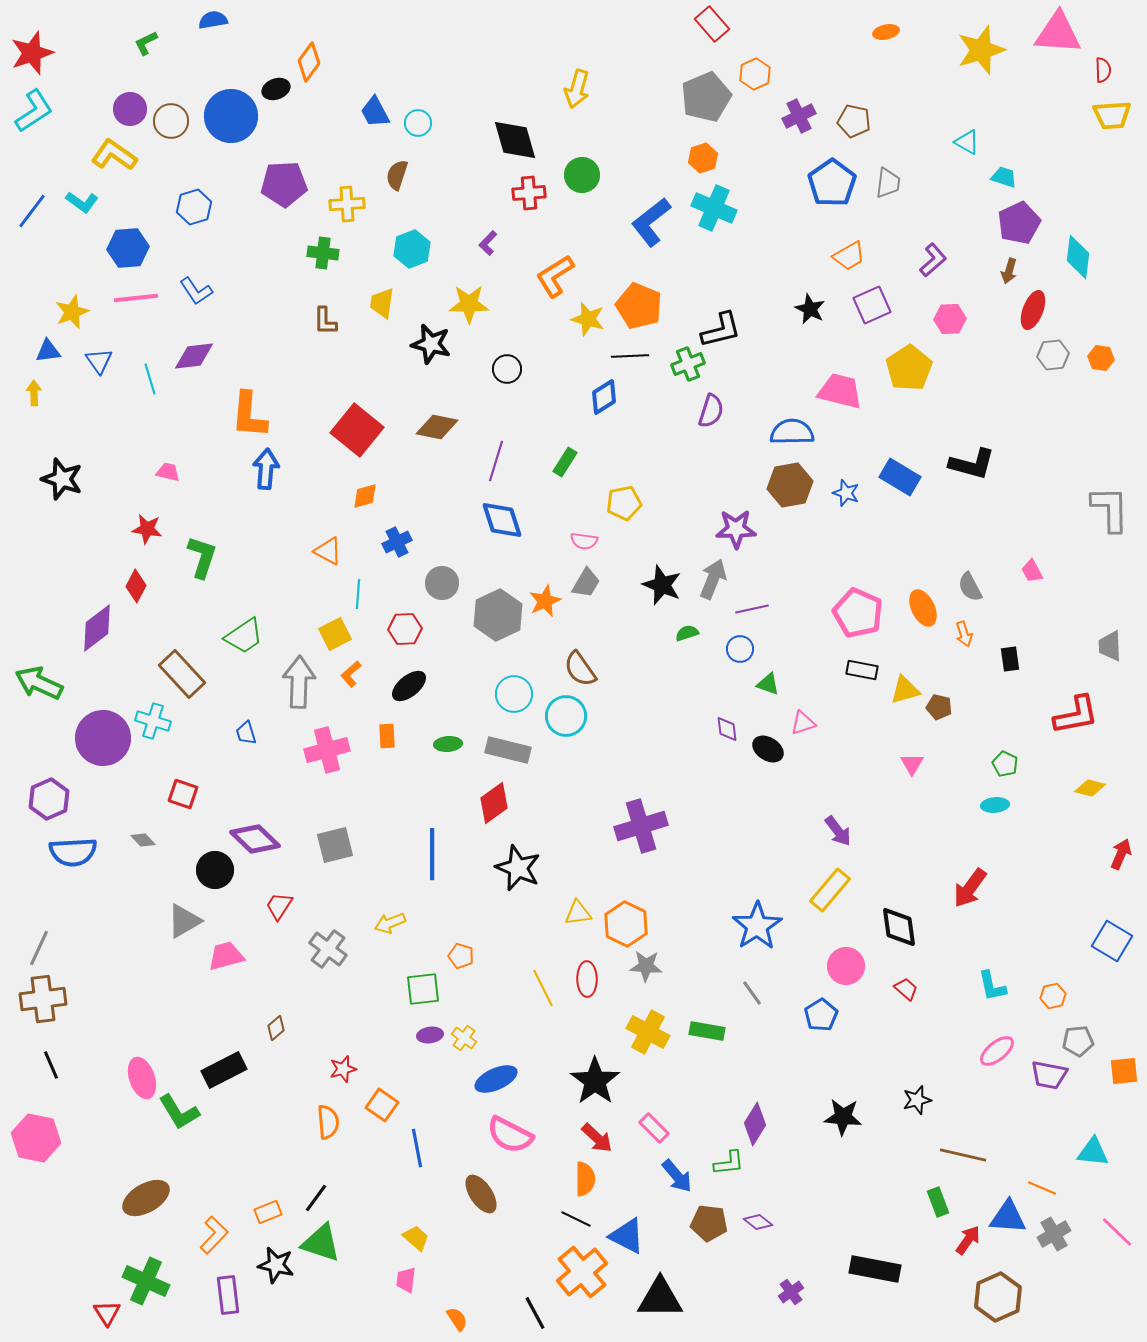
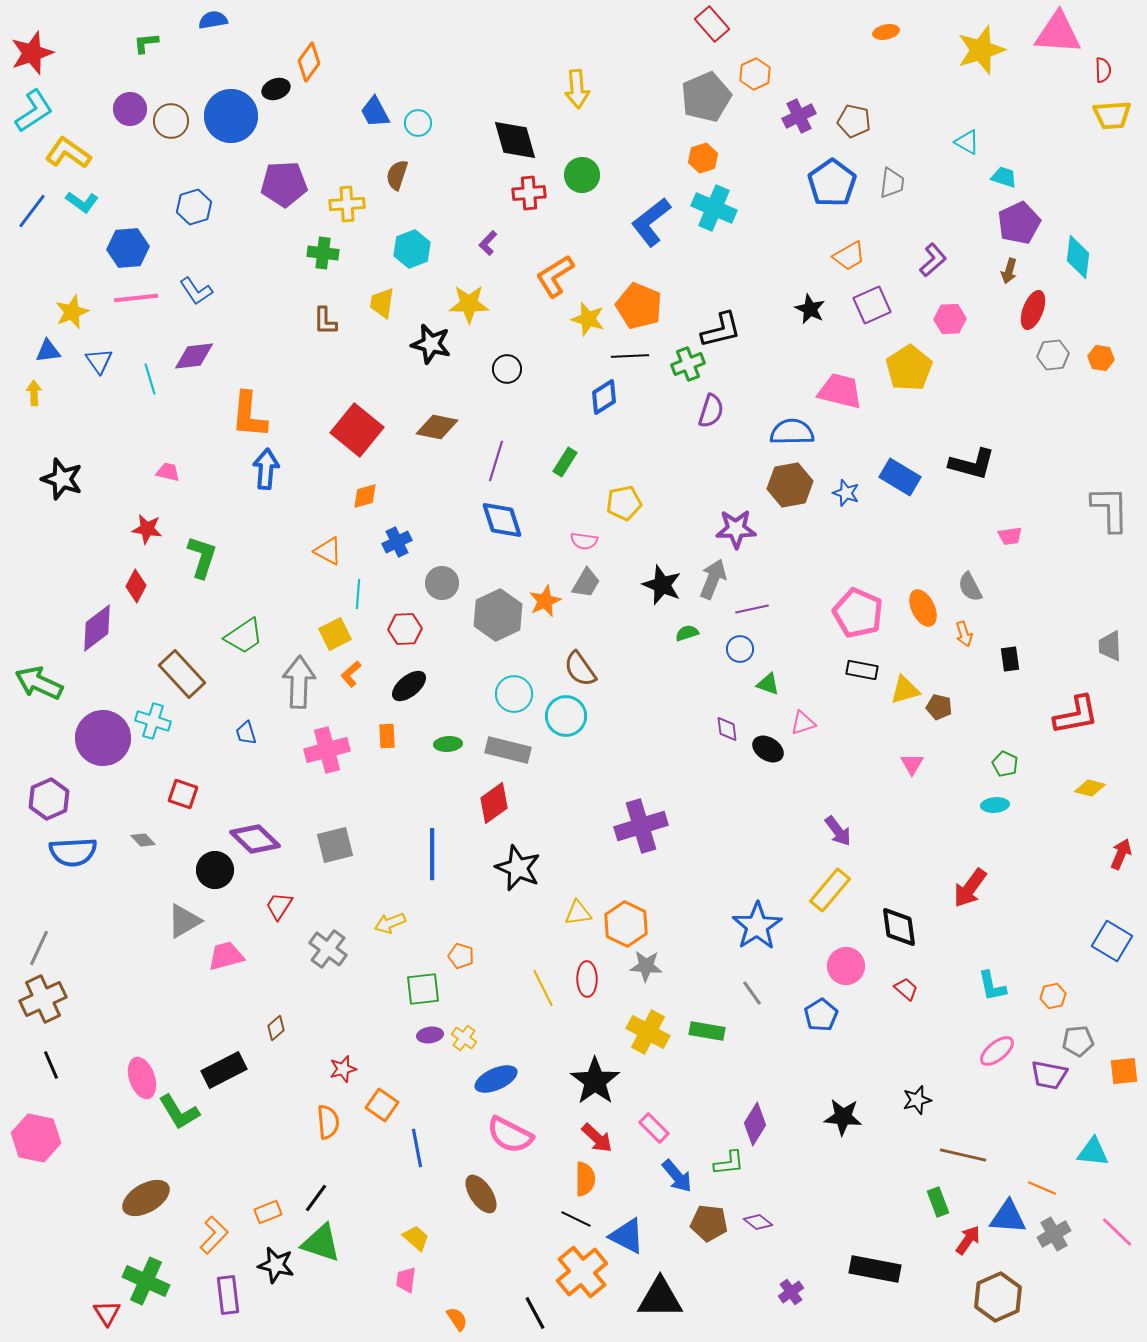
green L-shape at (146, 43): rotated 20 degrees clockwise
yellow arrow at (577, 89): rotated 21 degrees counterclockwise
yellow L-shape at (114, 155): moved 46 px left, 2 px up
gray trapezoid at (888, 183): moved 4 px right
pink trapezoid at (1032, 571): moved 22 px left, 35 px up; rotated 70 degrees counterclockwise
brown cross at (43, 999): rotated 18 degrees counterclockwise
